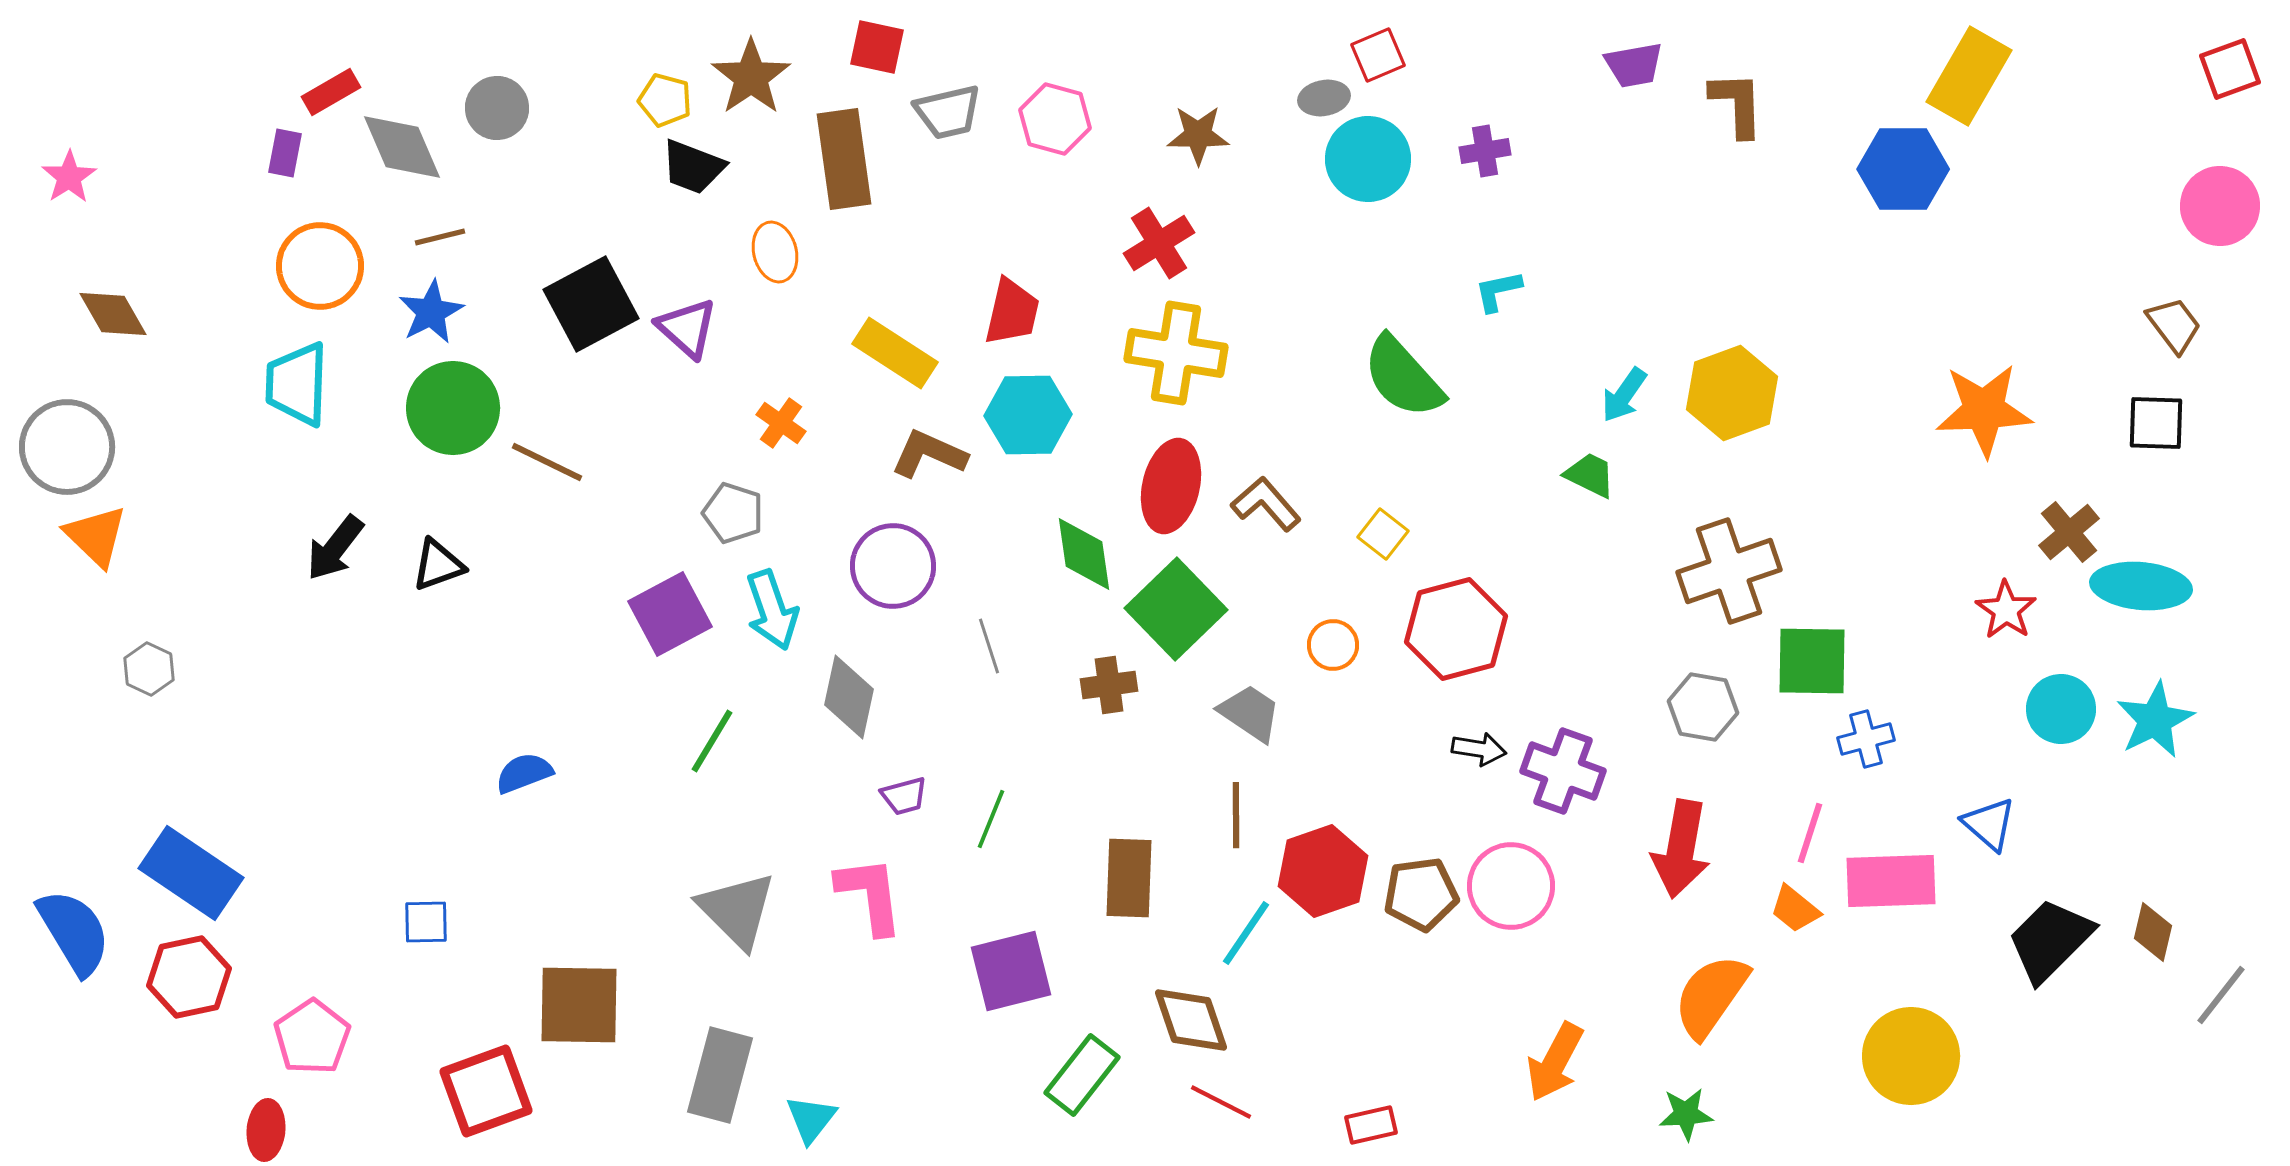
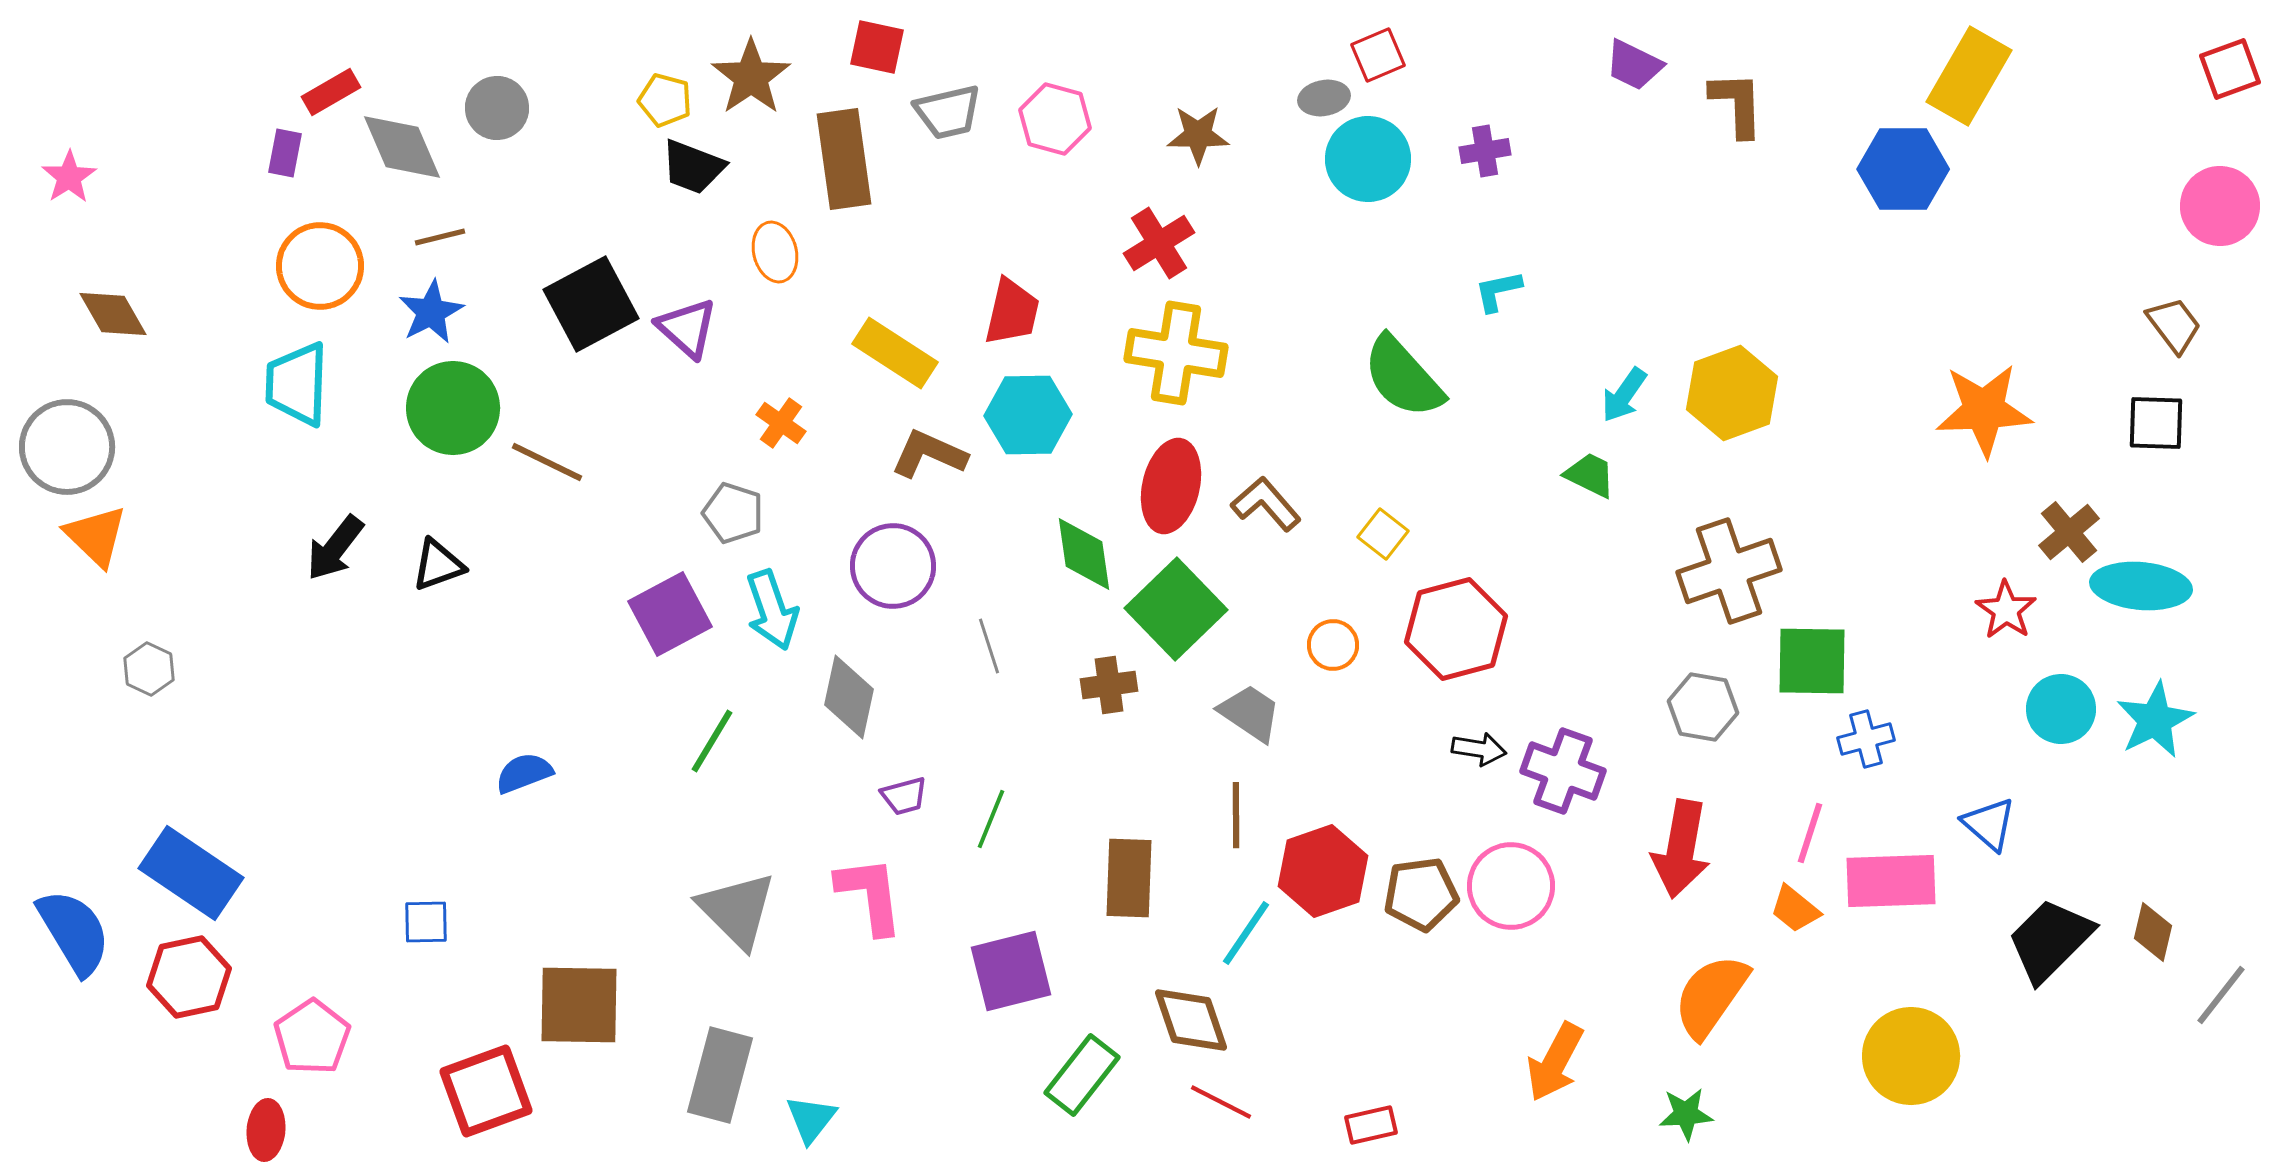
purple trapezoid at (1634, 65): rotated 36 degrees clockwise
